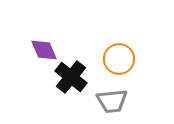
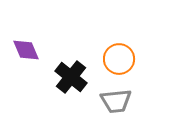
purple diamond: moved 18 px left
gray trapezoid: moved 4 px right
